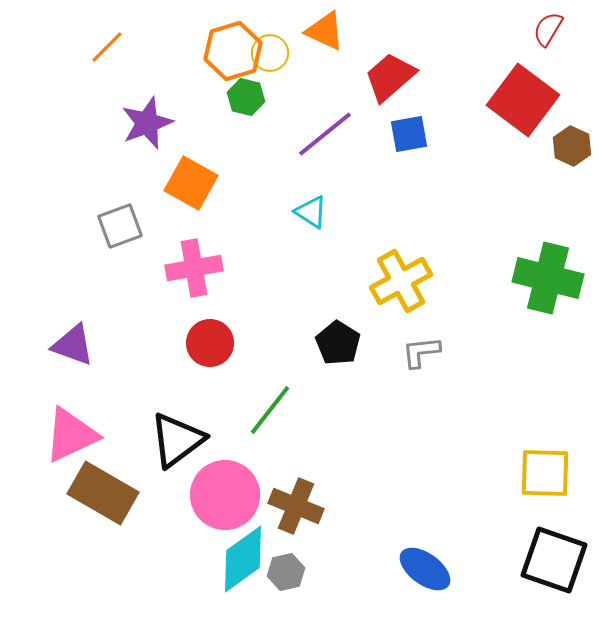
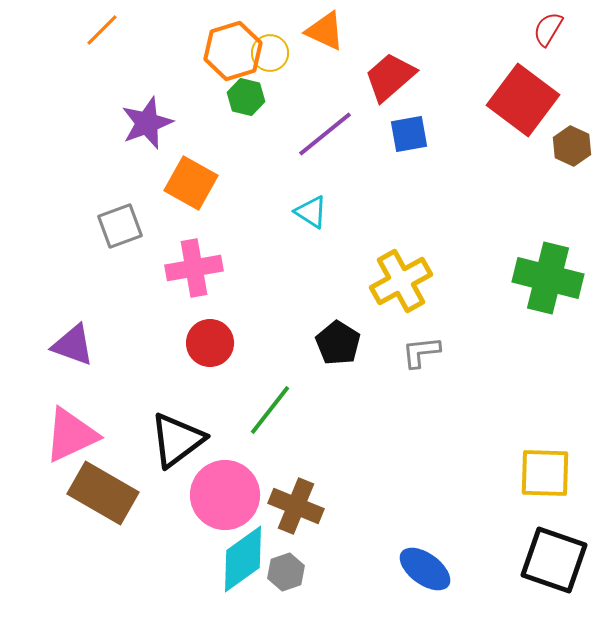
orange line: moved 5 px left, 17 px up
gray hexagon: rotated 6 degrees counterclockwise
